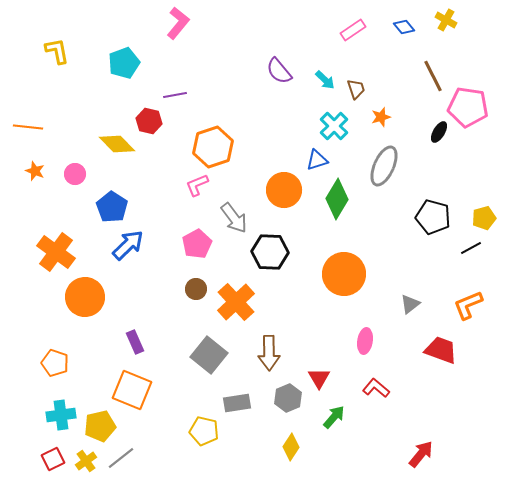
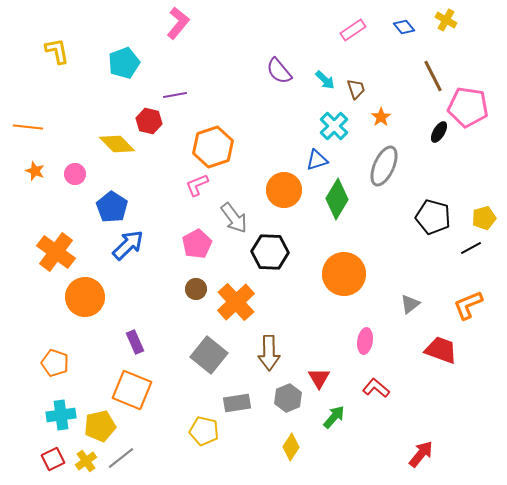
orange star at (381, 117): rotated 18 degrees counterclockwise
